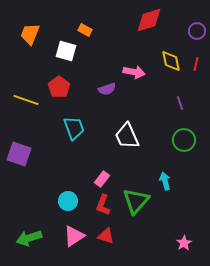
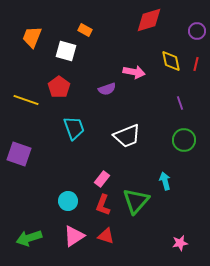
orange trapezoid: moved 2 px right, 3 px down
white trapezoid: rotated 88 degrees counterclockwise
pink star: moved 4 px left; rotated 21 degrees clockwise
